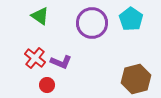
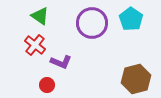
red cross: moved 13 px up
